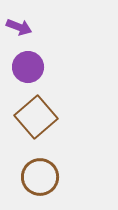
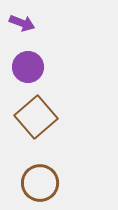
purple arrow: moved 3 px right, 4 px up
brown circle: moved 6 px down
